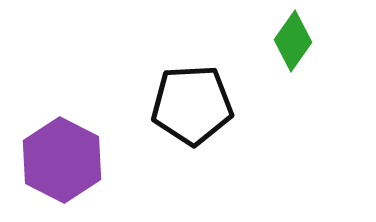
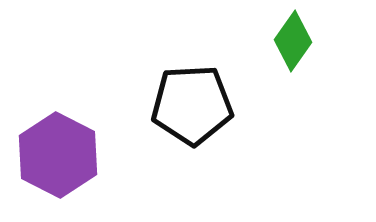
purple hexagon: moved 4 px left, 5 px up
